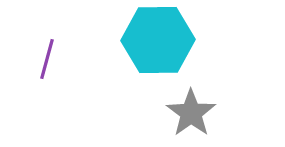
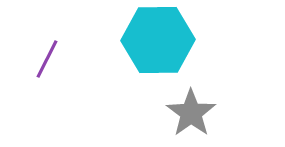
purple line: rotated 12 degrees clockwise
